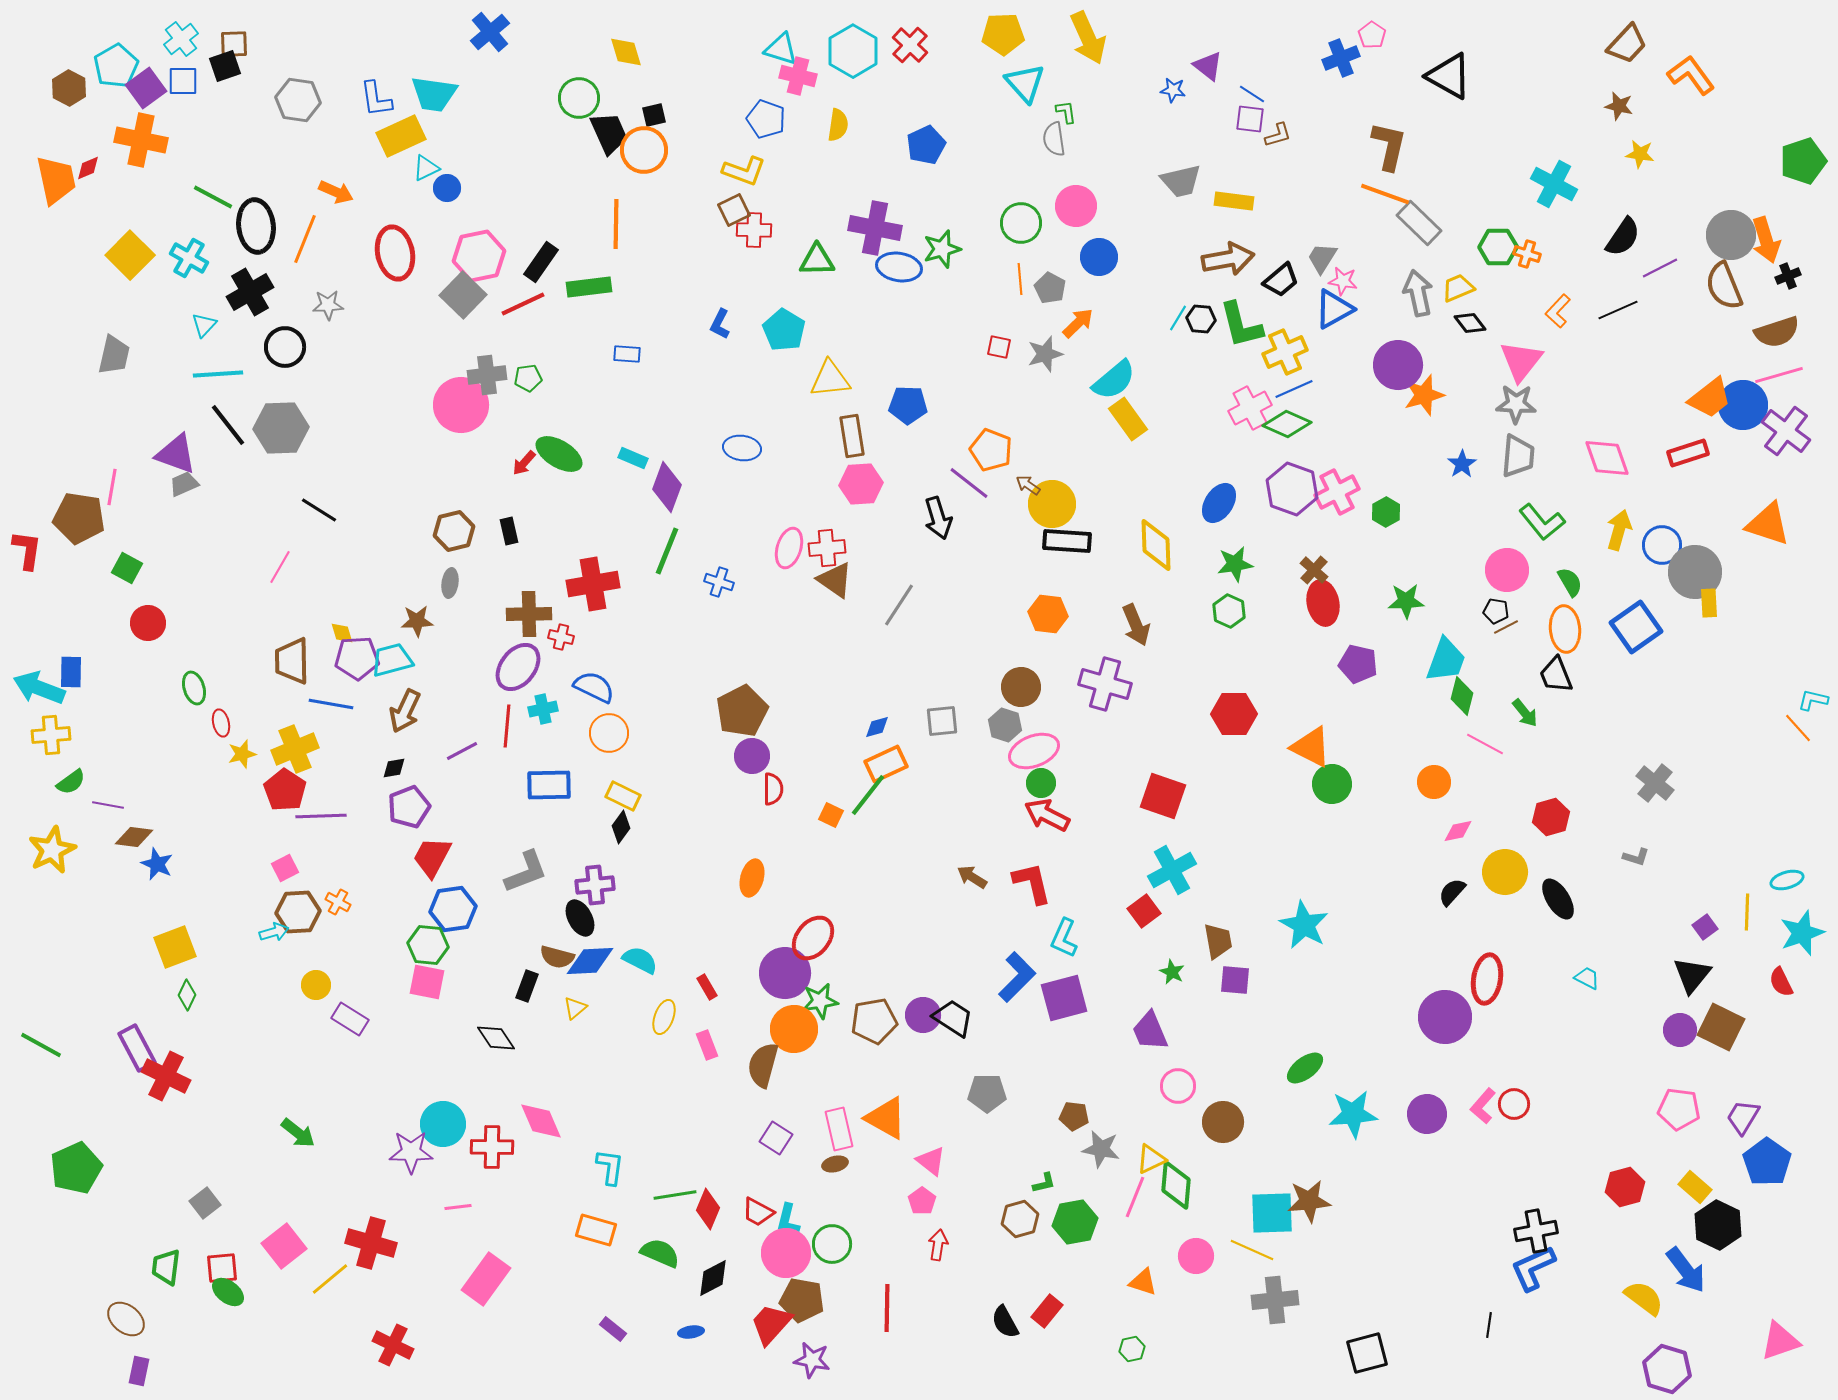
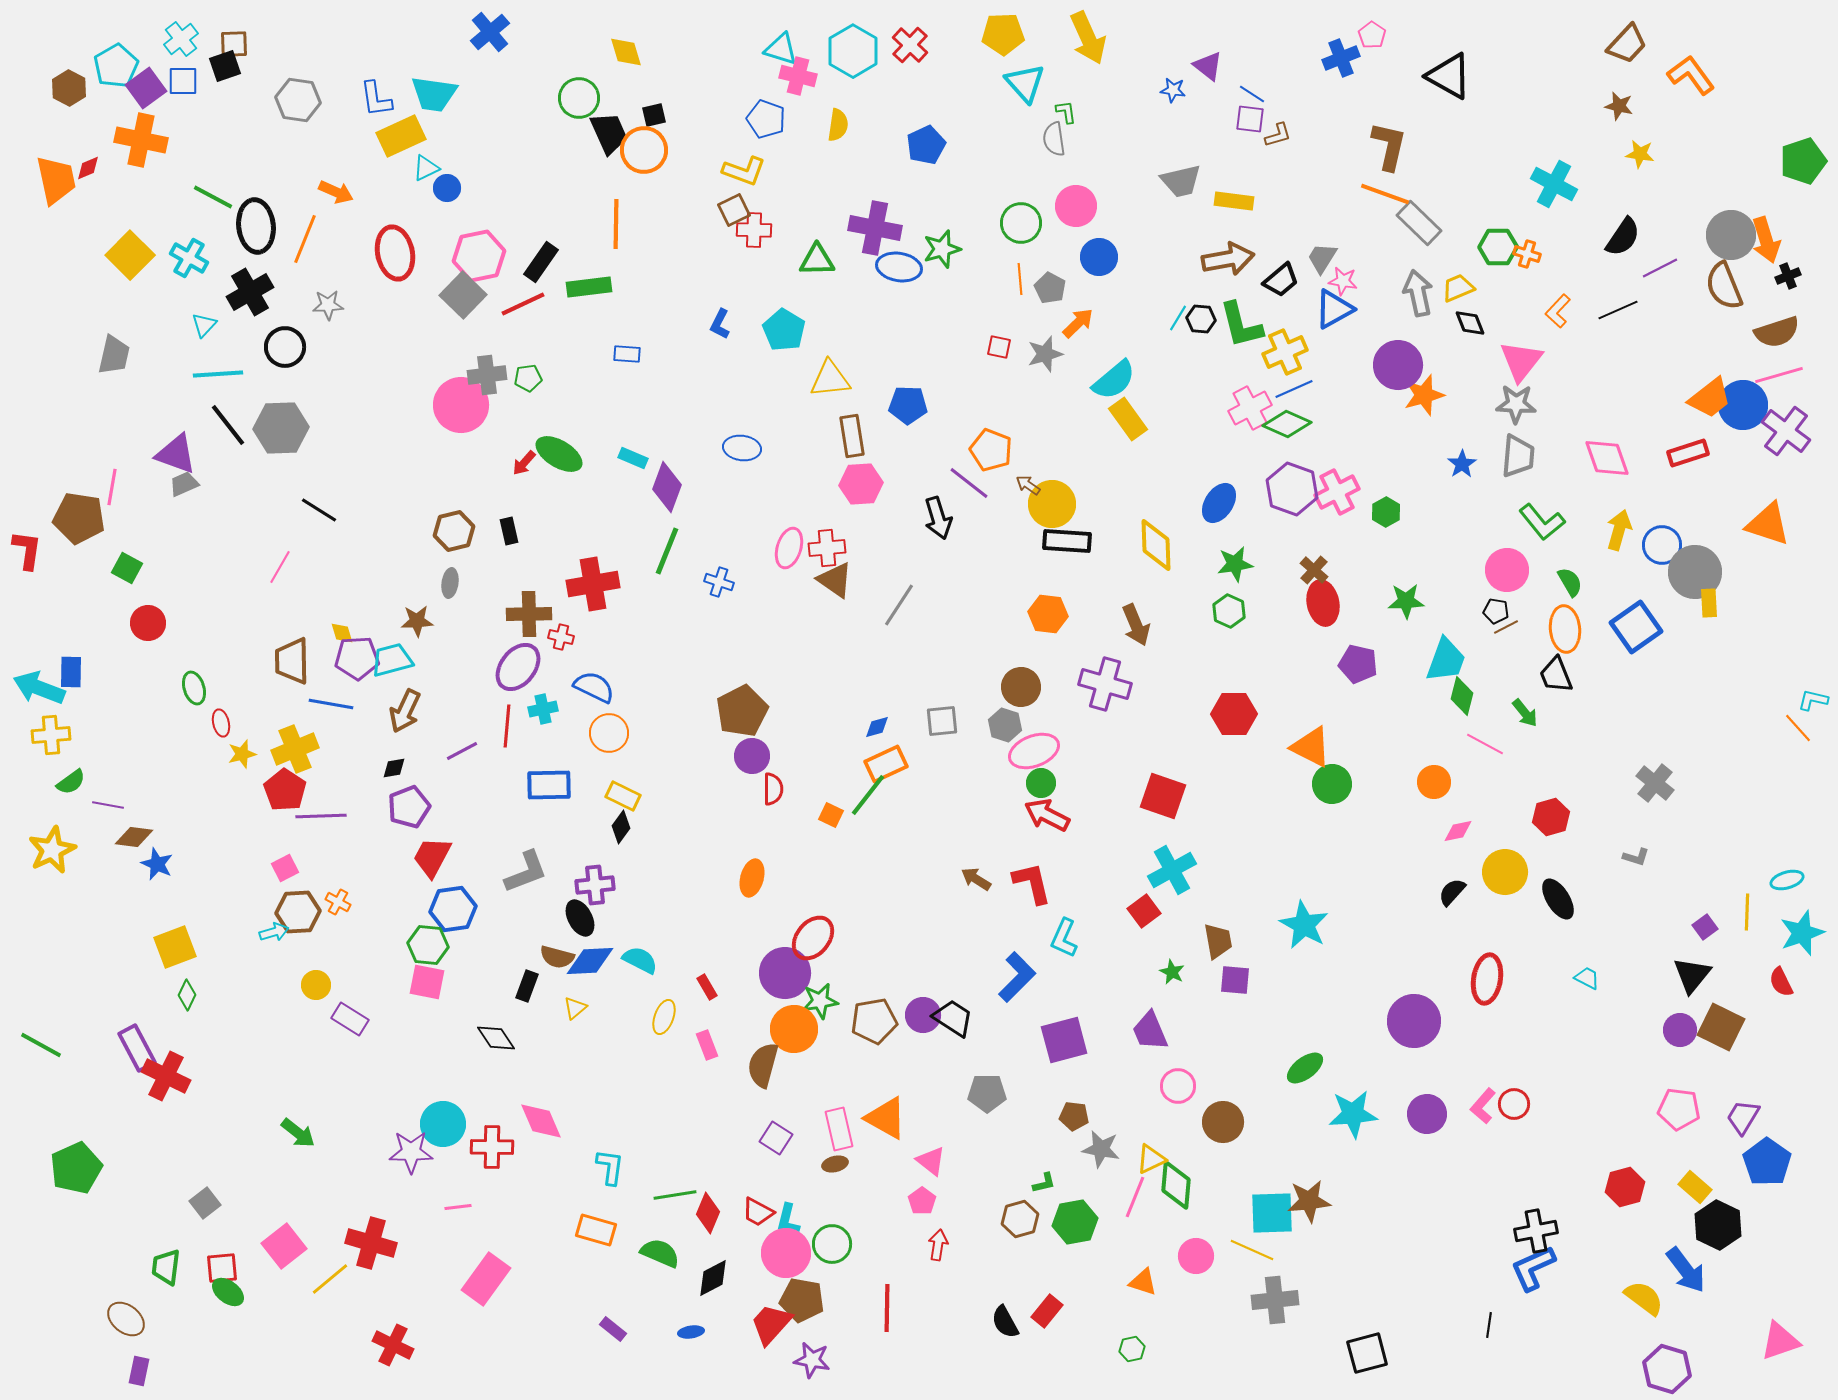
black diamond at (1470, 323): rotated 16 degrees clockwise
brown arrow at (972, 877): moved 4 px right, 2 px down
purple square at (1064, 998): moved 42 px down
purple circle at (1445, 1017): moved 31 px left, 4 px down
red diamond at (708, 1209): moved 4 px down
